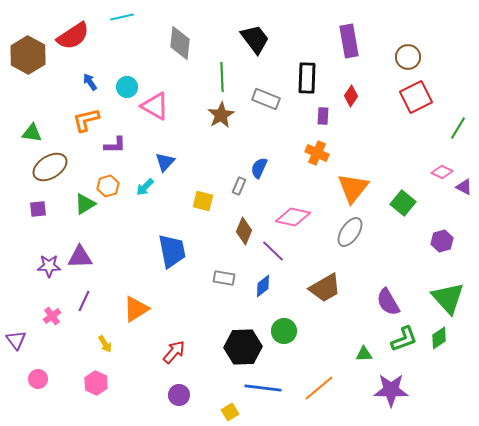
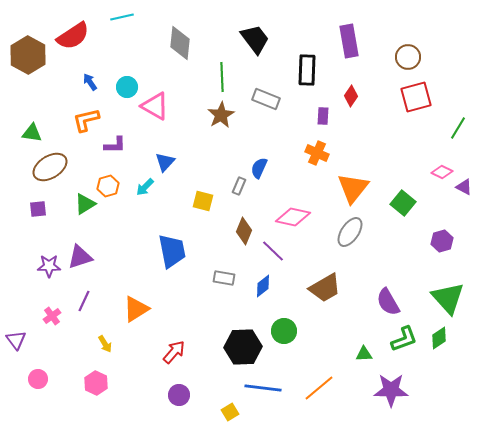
black rectangle at (307, 78): moved 8 px up
red square at (416, 97): rotated 12 degrees clockwise
purple triangle at (80, 257): rotated 16 degrees counterclockwise
